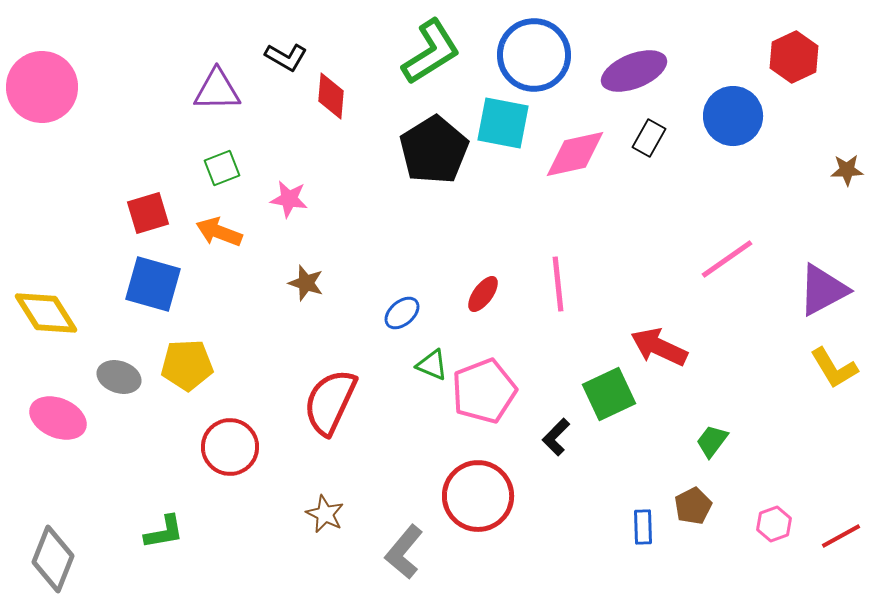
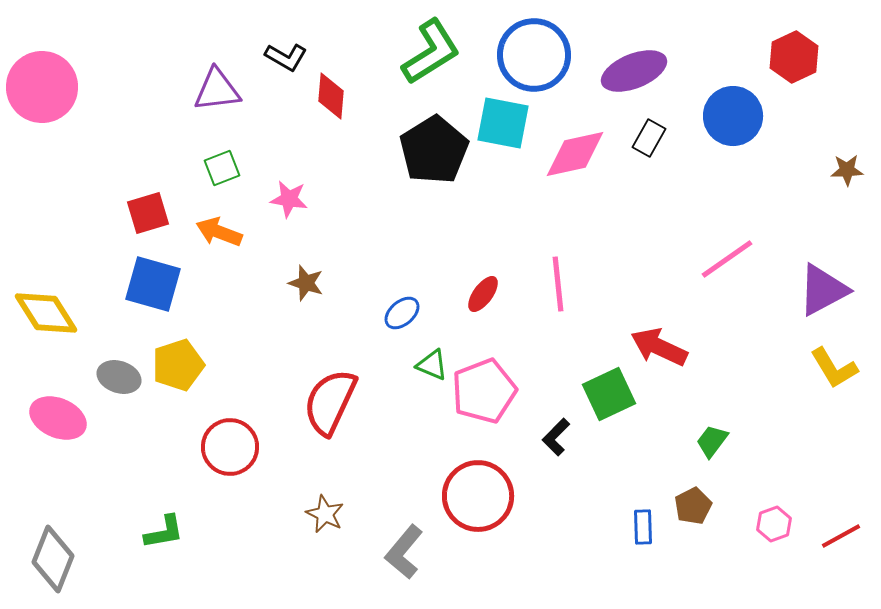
purple triangle at (217, 90): rotated 6 degrees counterclockwise
yellow pentagon at (187, 365): moved 9 px left; rotated 15 degrees counterclockwise
